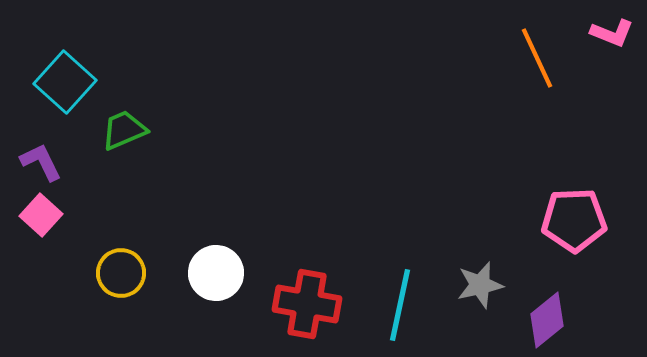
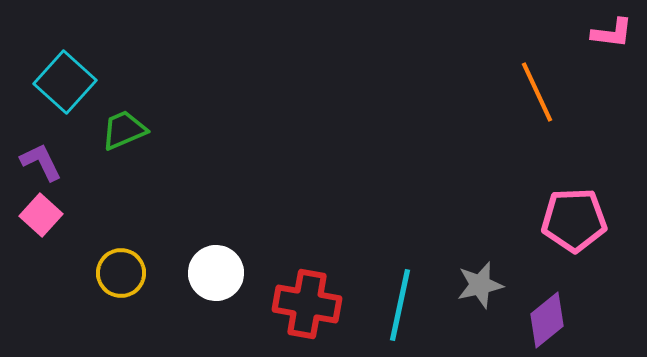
pink L-shape: rotated 15 degrees counterclockwise
orange line: moved 34 px down
